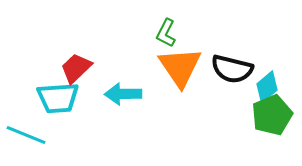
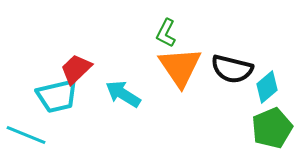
red trapezoid: moved 1 px down
cyan arrow: rotated 33 degrees clockwise
cyan trapezoid: moved 1 px left, 2 px up; rotated 9 degrees counterclockwise
green pentagon: moved 13 px down
